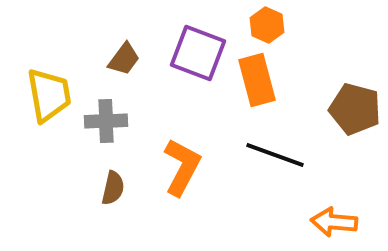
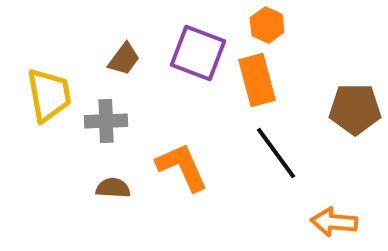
brown pentagon: rotated 15 degrees counterclockwise
black line: moved 1 px right, 2 px up; rotated 34 degrees clockwise
orange L-shape: rotated 52 degrees counterclockwise
brown semicircle: rotated 100 degrees counterclockwise
